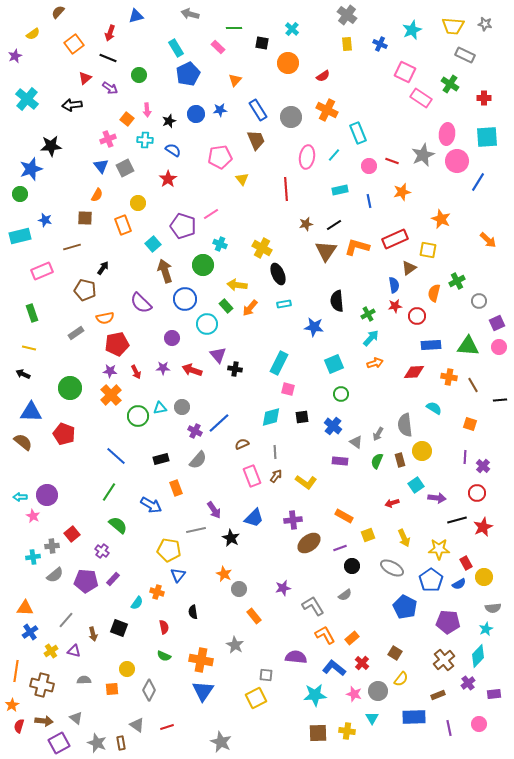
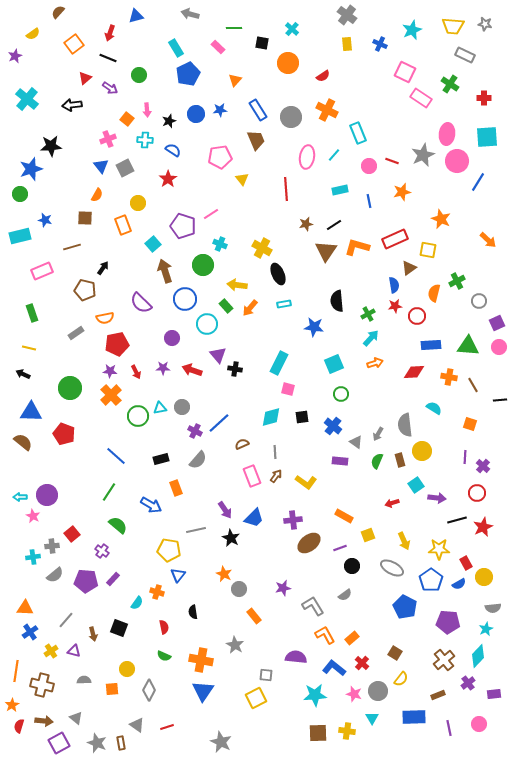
purple arrow at (214, 510): moved 11 px right
yellow arrow at (404, 538): moved 3 px down
